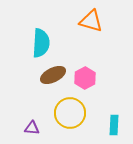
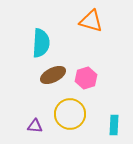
pink hexagon: moved 1 px right; rotated 10 degrees clockwise
yellow circle: moved 1 px down
purple triangle: moved 3 px right, 2 px up
